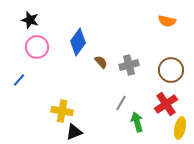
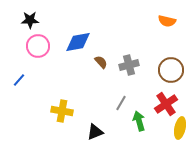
black star: rotated 18 degrees counterclockwise
blue diamond: rotated 44 degrees clockwise
pink circle: moved 1 px right, 1 px up
green arrow: moved 2 px right, 1 px up
black triangle: moved 21 px right
